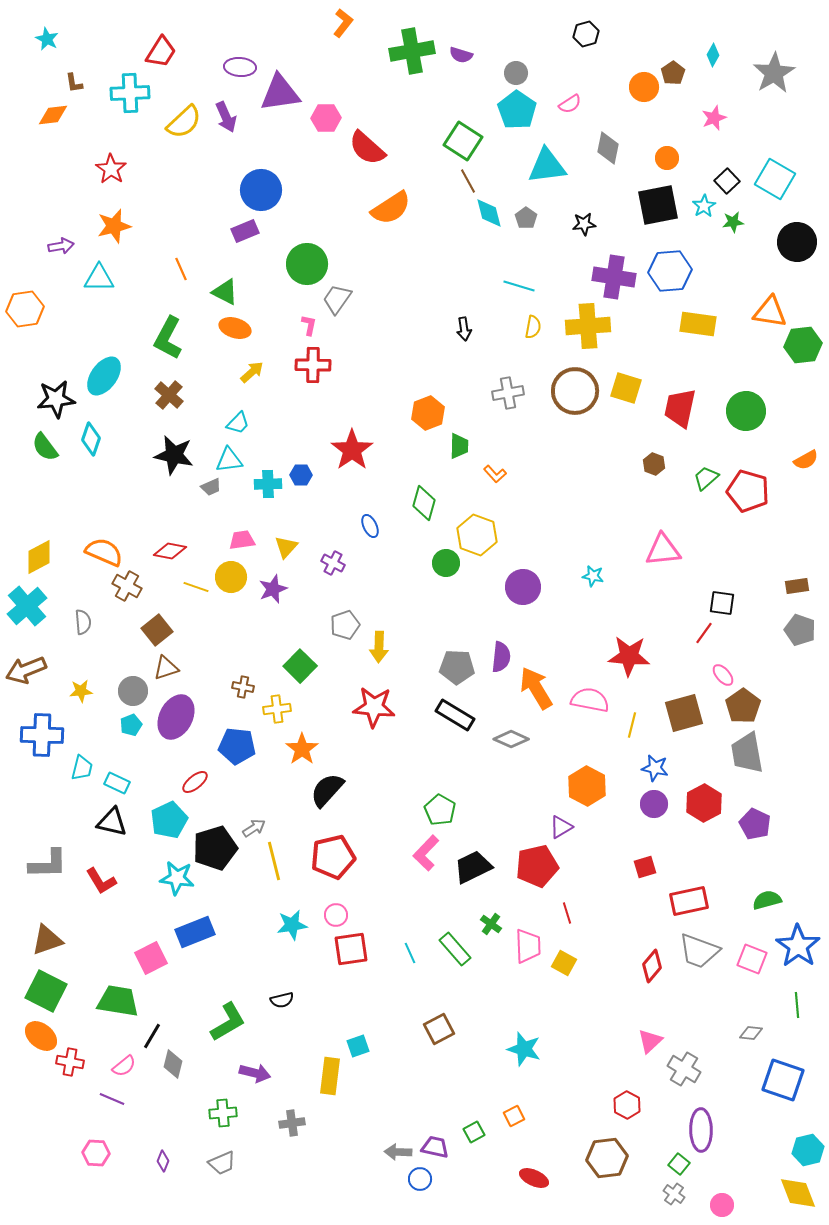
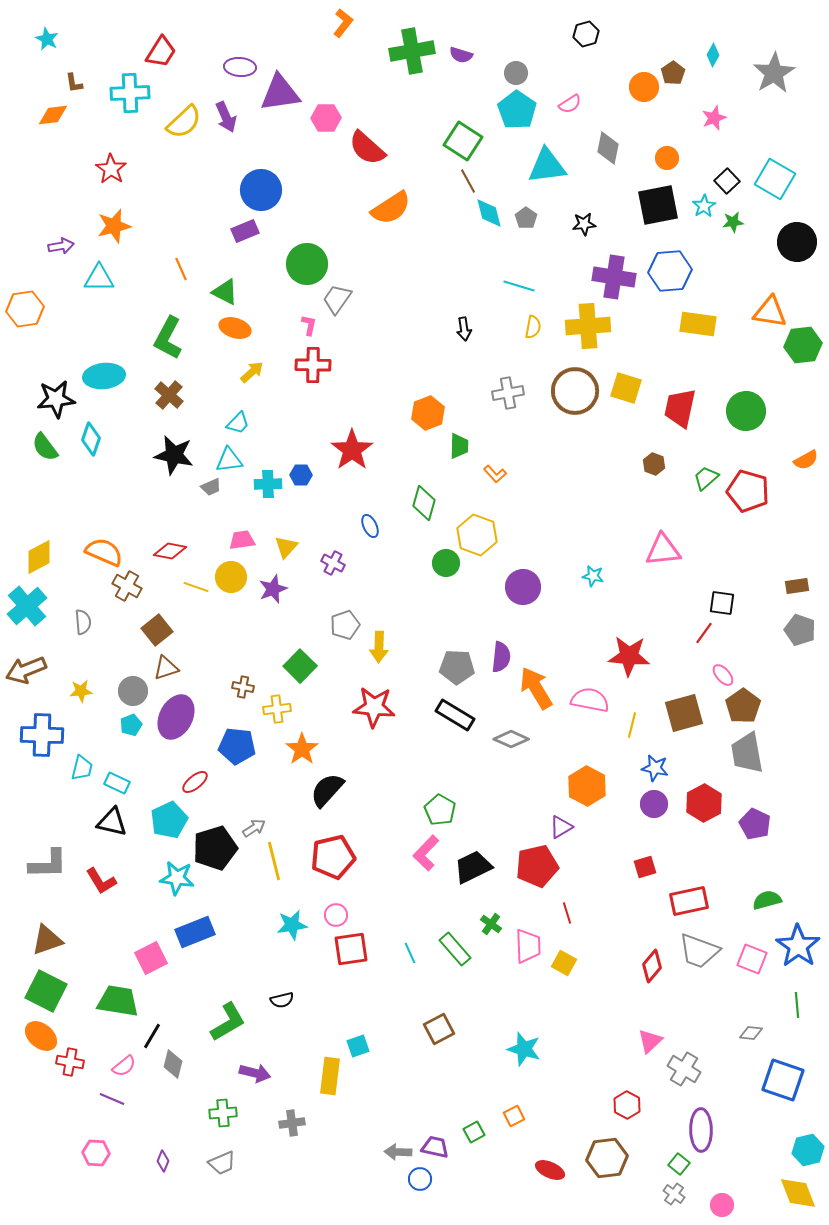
cyan ellipse at (104, 376): rotated 48 degrees clockwise
red ellipse at (534, 1178): moved 16 px right, 8 px up
